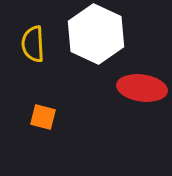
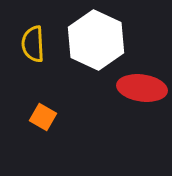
white hexagon: moved 6 px down
orange square: rotated 16 degrees clockwise
